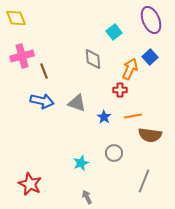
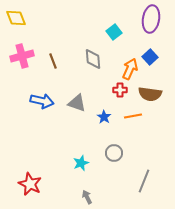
purple ellipse: moved 1 px up; rotated 32 degrees clockwise
brown line: moved 9 px right, 10 px up
brown semicircle: moved 41 px up
